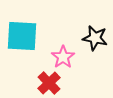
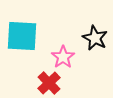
black star: rotated 15 degrees clockwise
